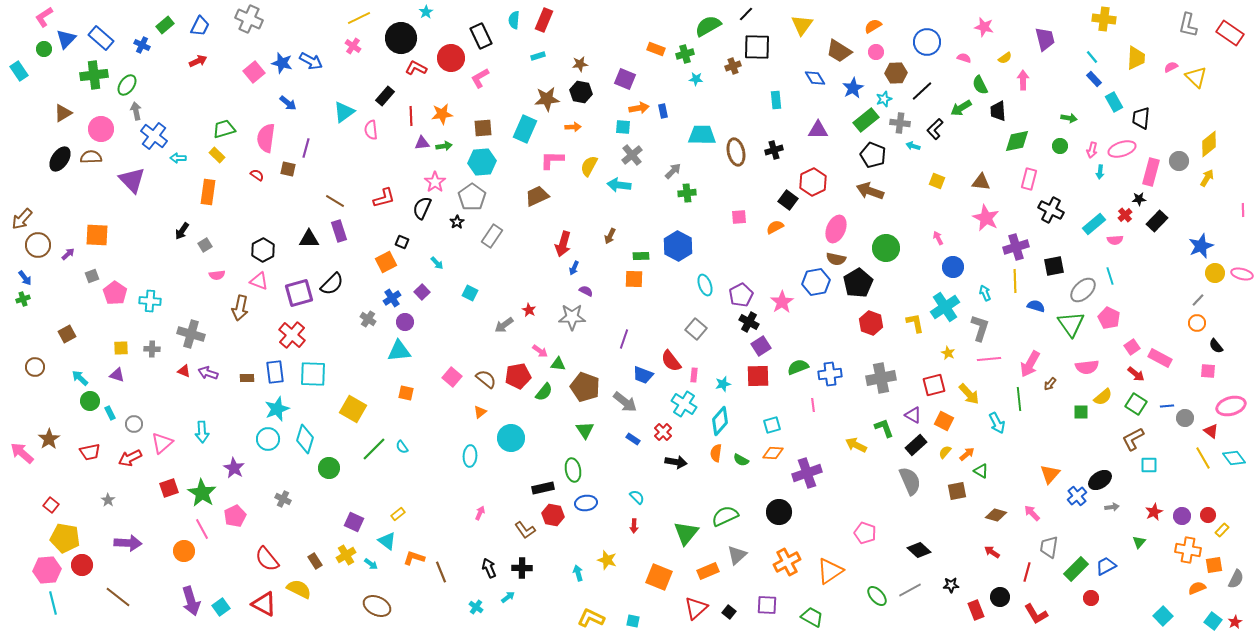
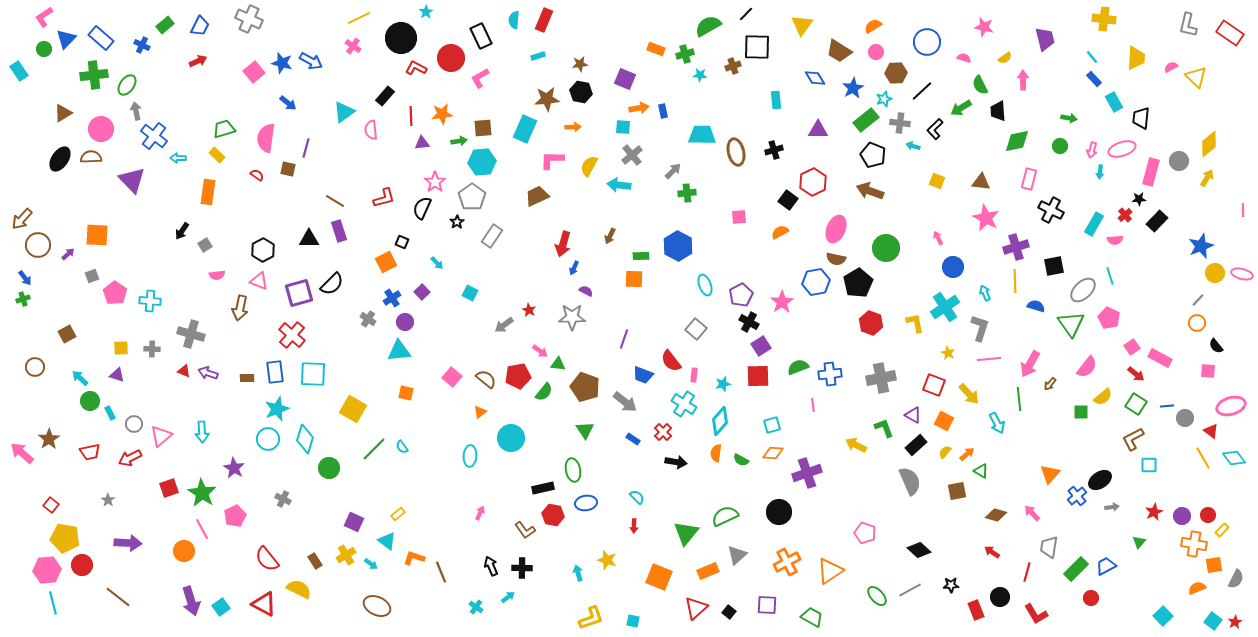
cyan star at (696, 79): moved 4 px right, 4 px up
green arrow at (444, 146): moved 15 px right, 5 px up
cyan rectangle at (1094, 224): rotated 20 degrees counterclockwise
orange semicircle at (775, 227): moved 5 px right, 5 px down
pink semicircle at (1087, 367): rotated 45 degrees counterclockwise
red square at (934, 385): rotated 35 degrees clockwise
pink triangle at (162, 443): moved 1 px left, 7 px up
orange cross at (1188, 550): moved 6 px right, 6 px up
black arrow at (489, 568): moved 2 px right, 2 px up
yellow L-shape at (591, 618): rotated 136 degrees clockwise
